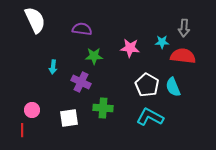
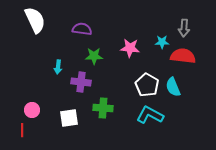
cyan arrow: moved 5 px right
purple cross: rotated 18 degrees counterclockwise
cyan L-shape: moved 2 px up
